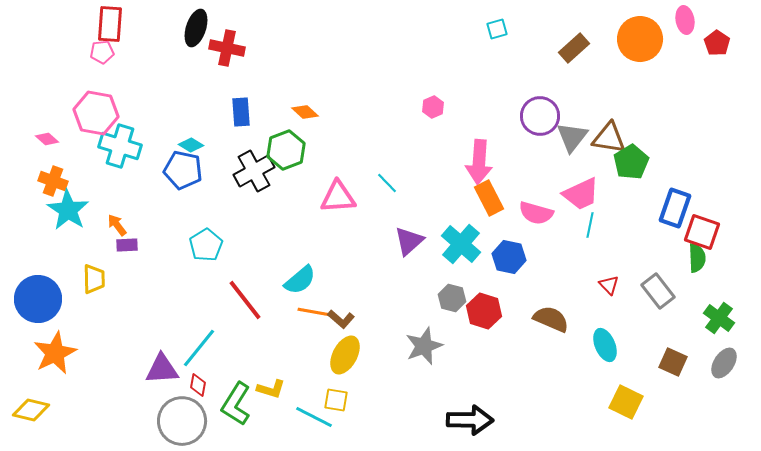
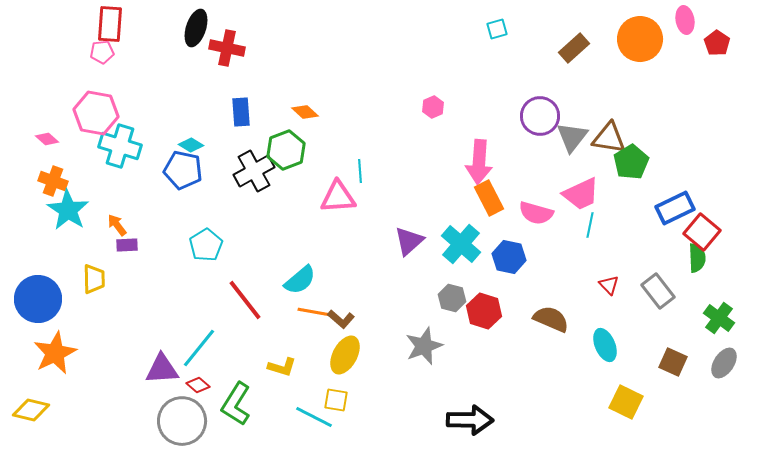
cyan line at (387, 183): moved 27 px left, 12 px up; rotated 40 degrees clockwise
blue rectangle at (675, 208): rotated 45 degrees clockwise
red square at (702, 232): rotated 21 degrees clockwise
red diamond at (198, 385): rotated 60 degrees counterclockwise
yellow L-shape at (271, 389): moved 11 px right, 22 px up
